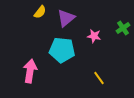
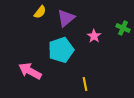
green cross: rotated 32 degrees counterclockwise
pink star: rotated 24 degrees clockwise
cyan pentagon: moved 1 px left; rotated 25 degrees counterclockwise
pink arrow: rotated 70 degrees counterclockwise
yellow line: moved 14 px left, 6 px down; rotated 24 degrees clockwise
